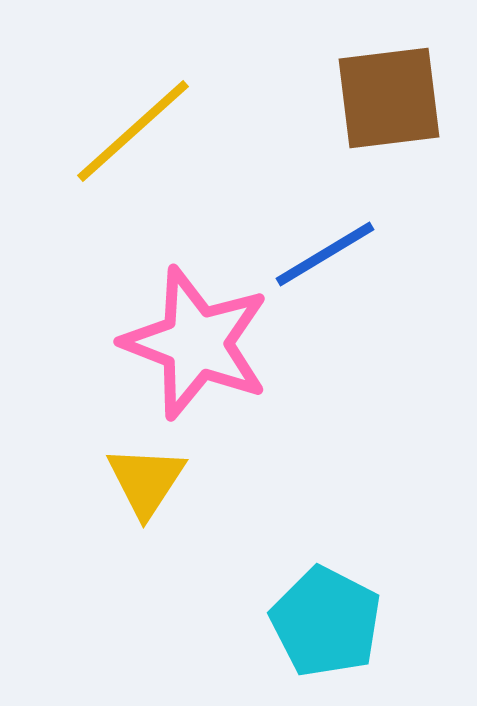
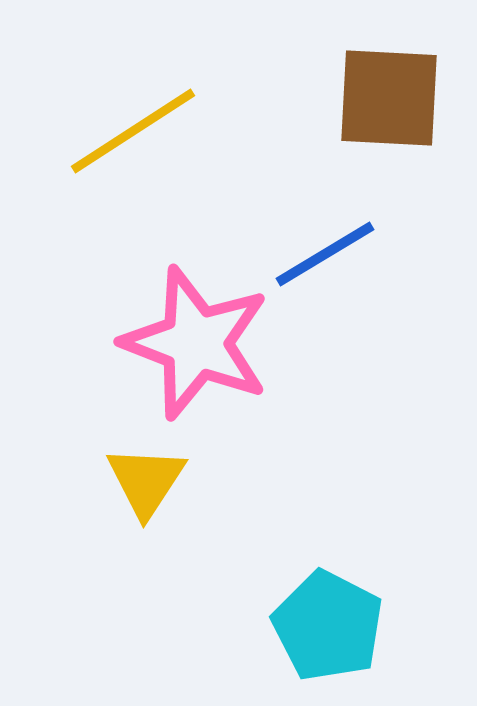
brown square: rotated 10 degrees clockwise
yellow line: rotated 9 degrees clockwise
cyan pentagon: moved 2 px right, 4 px down
